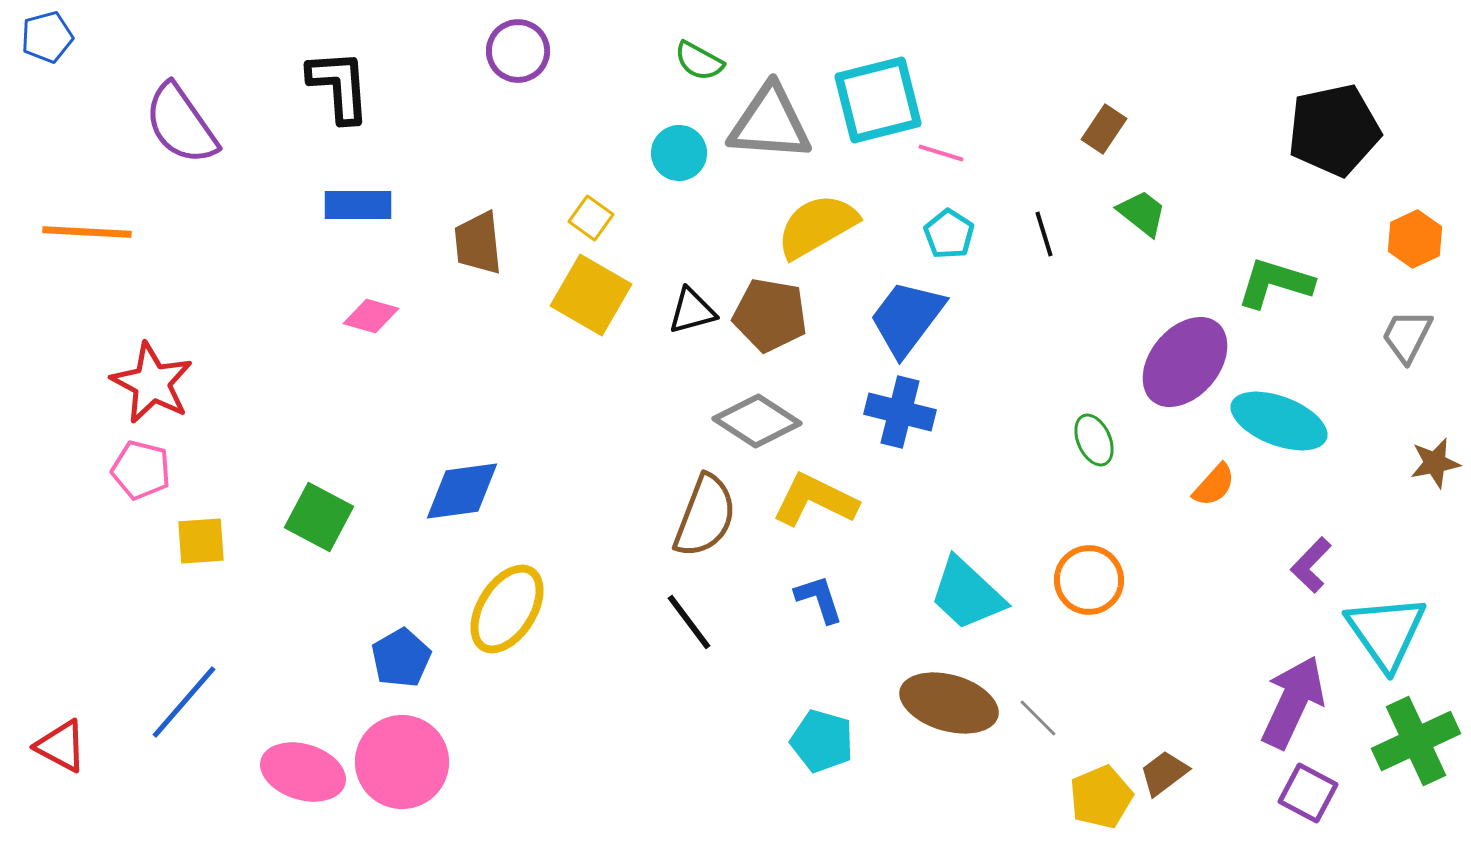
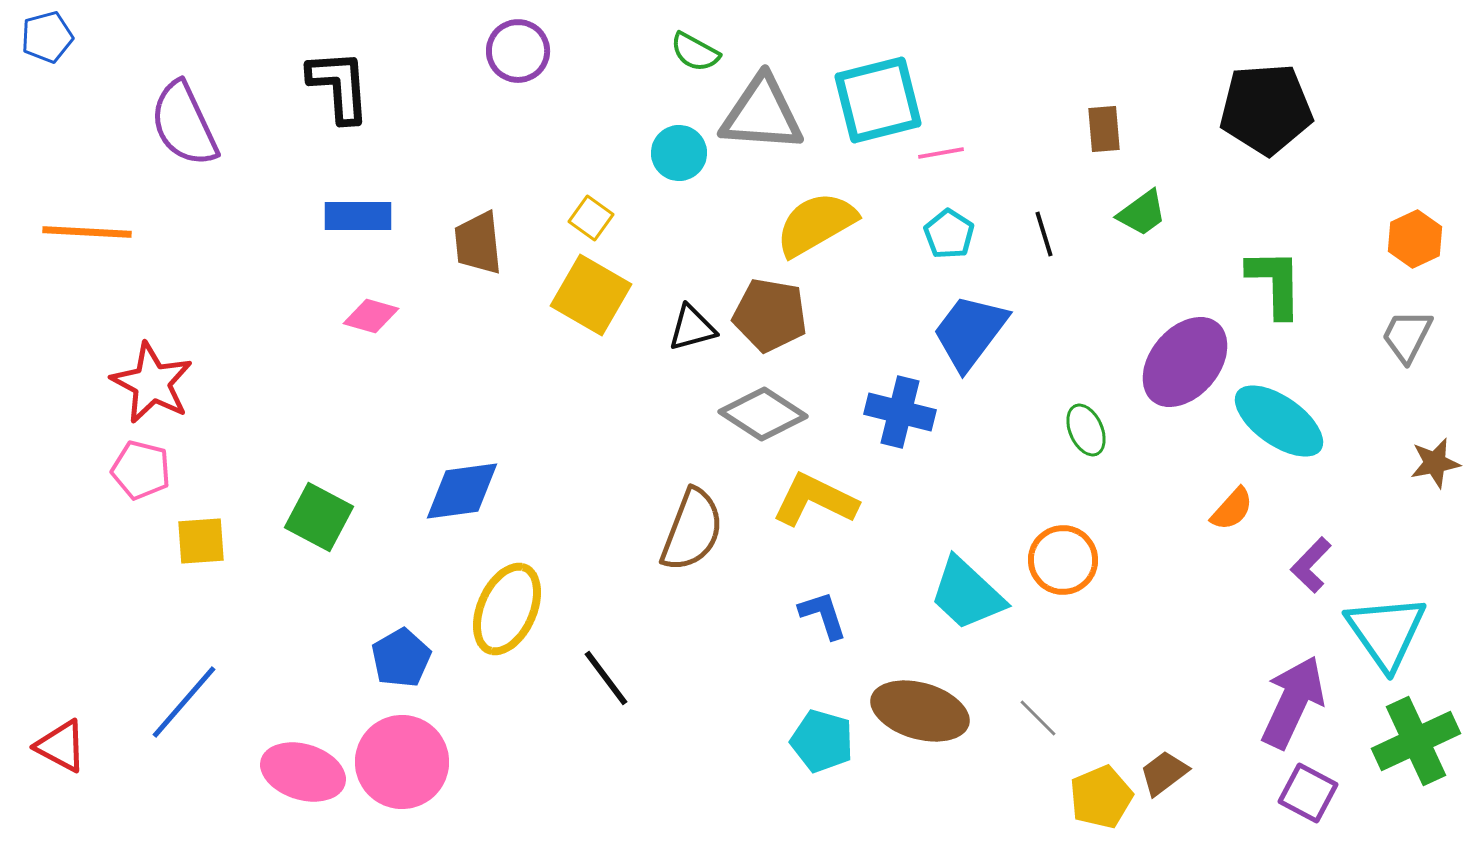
green semicircle at (699, 61): moved 4 px left, 9 px up
gray triangle at (770, 123): moved 8 px left, 9 px up
purple semicircle at (181, 124): moved 3 px right; rotated 10 degrees clockwise
brown rectangle at (1104, 129): rotated 39 degrees counterclockwise
black pentagon at (1334, 130): moved 68 px left, 21 px up; rotated 8 degrees clockwise
pink line at (941, 153): rotated 27 degrees counterclockwise
blue rectangle at (358, 205): moved 11 px down
green trapezoid at (1142, 213): rotated 106 degrees clockwise
yellow semicircle at (817, 226): moved 1 px left, 2 px up
green L-shape at (1275, 283): rotated 72 degrees clockwise
black triangle at (692, 311): moved 17 px down
blue trapezoid at (907, 318): moved 63 px right, 14 px down
gray diamond at (757, 421): moved 6 px right, 7 px up
cyan ellipse at (1279, 421): rotated 14 degrees clockwise
green ellipse at (1094, 440): moved 8 px left, 10 px up
orange semicircle at (1214, 485): moved 18 px right, 24 px down
brown semicircle at (705, 516): moved 13 px left, 14 px down
orange circle at (1089, 580): moved 26 px left, 20 px up
blue L-shape at (819, 599): moved 4 px right, 16 px down
yellow ellipse at (507, 609): rotated 8 degrees counterclockwise
black line at (689, 622): moved 83 px left, 56 px down
brown ellipse at (949, 703): moved 29 px left, 8 px down
